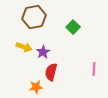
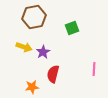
green square: moved 1 px left, 1 px down; rotated 24 degrees clockwise
red semicircle: moved 2 px right, 2 px down
orange star: moved 4 px left
